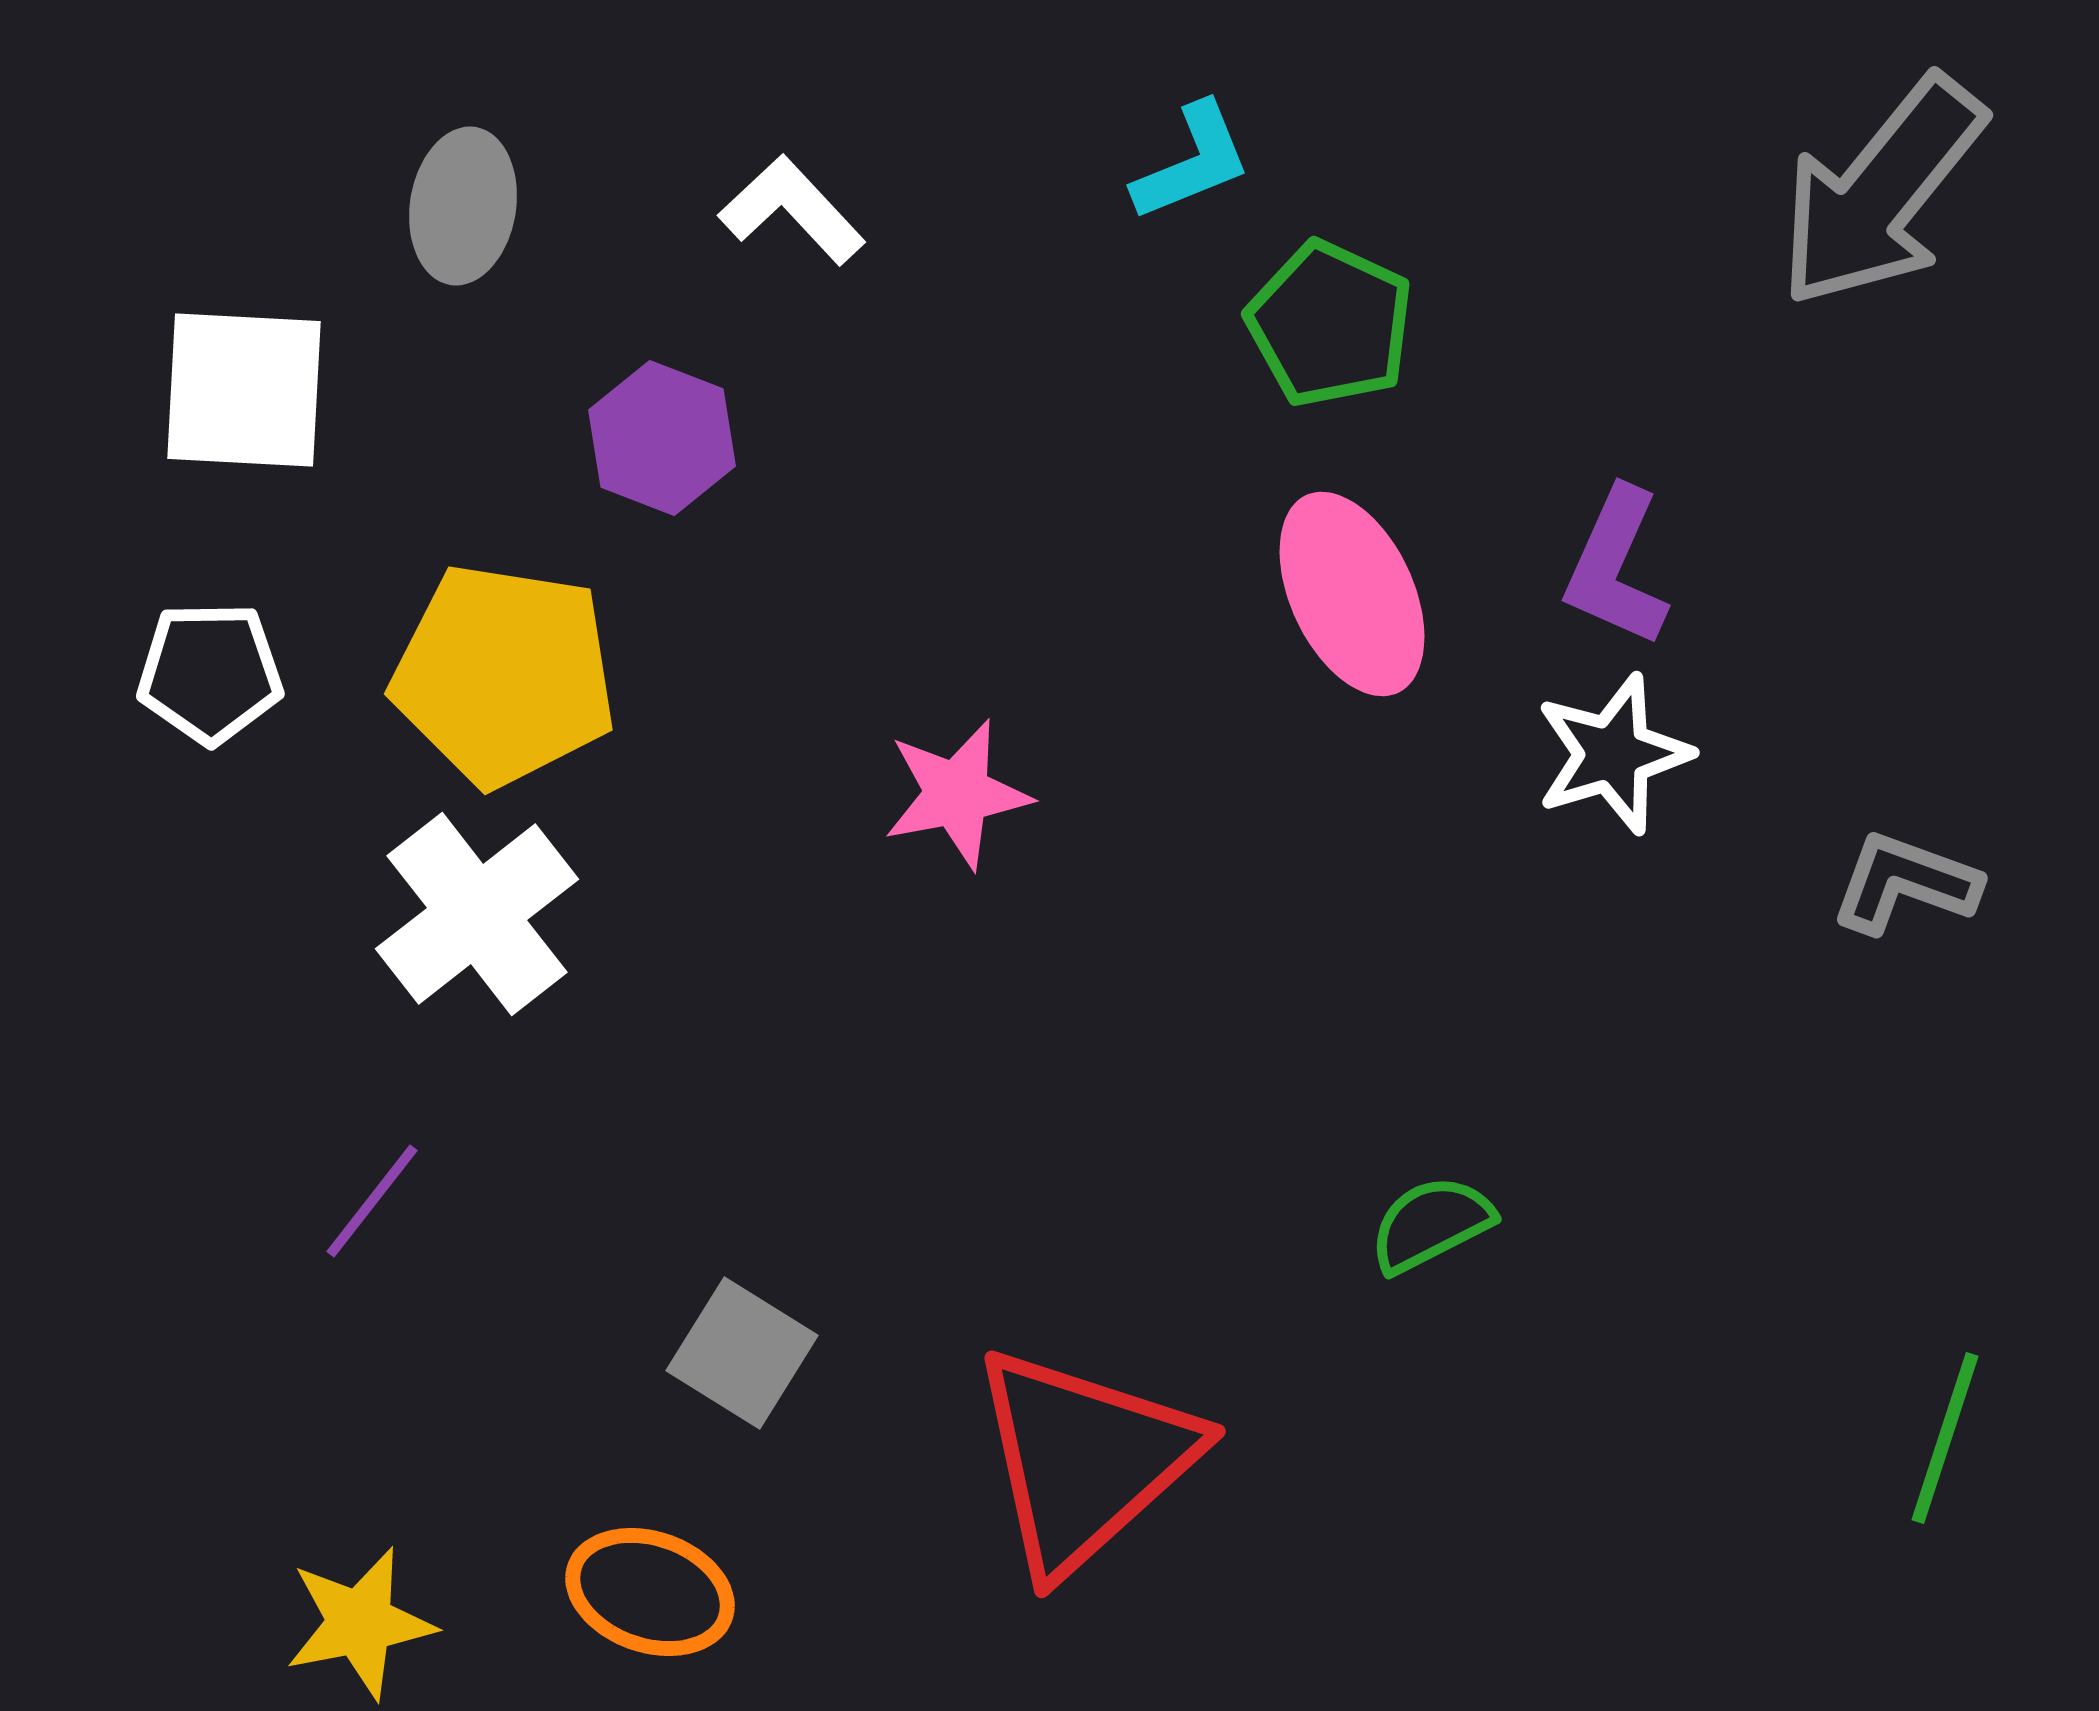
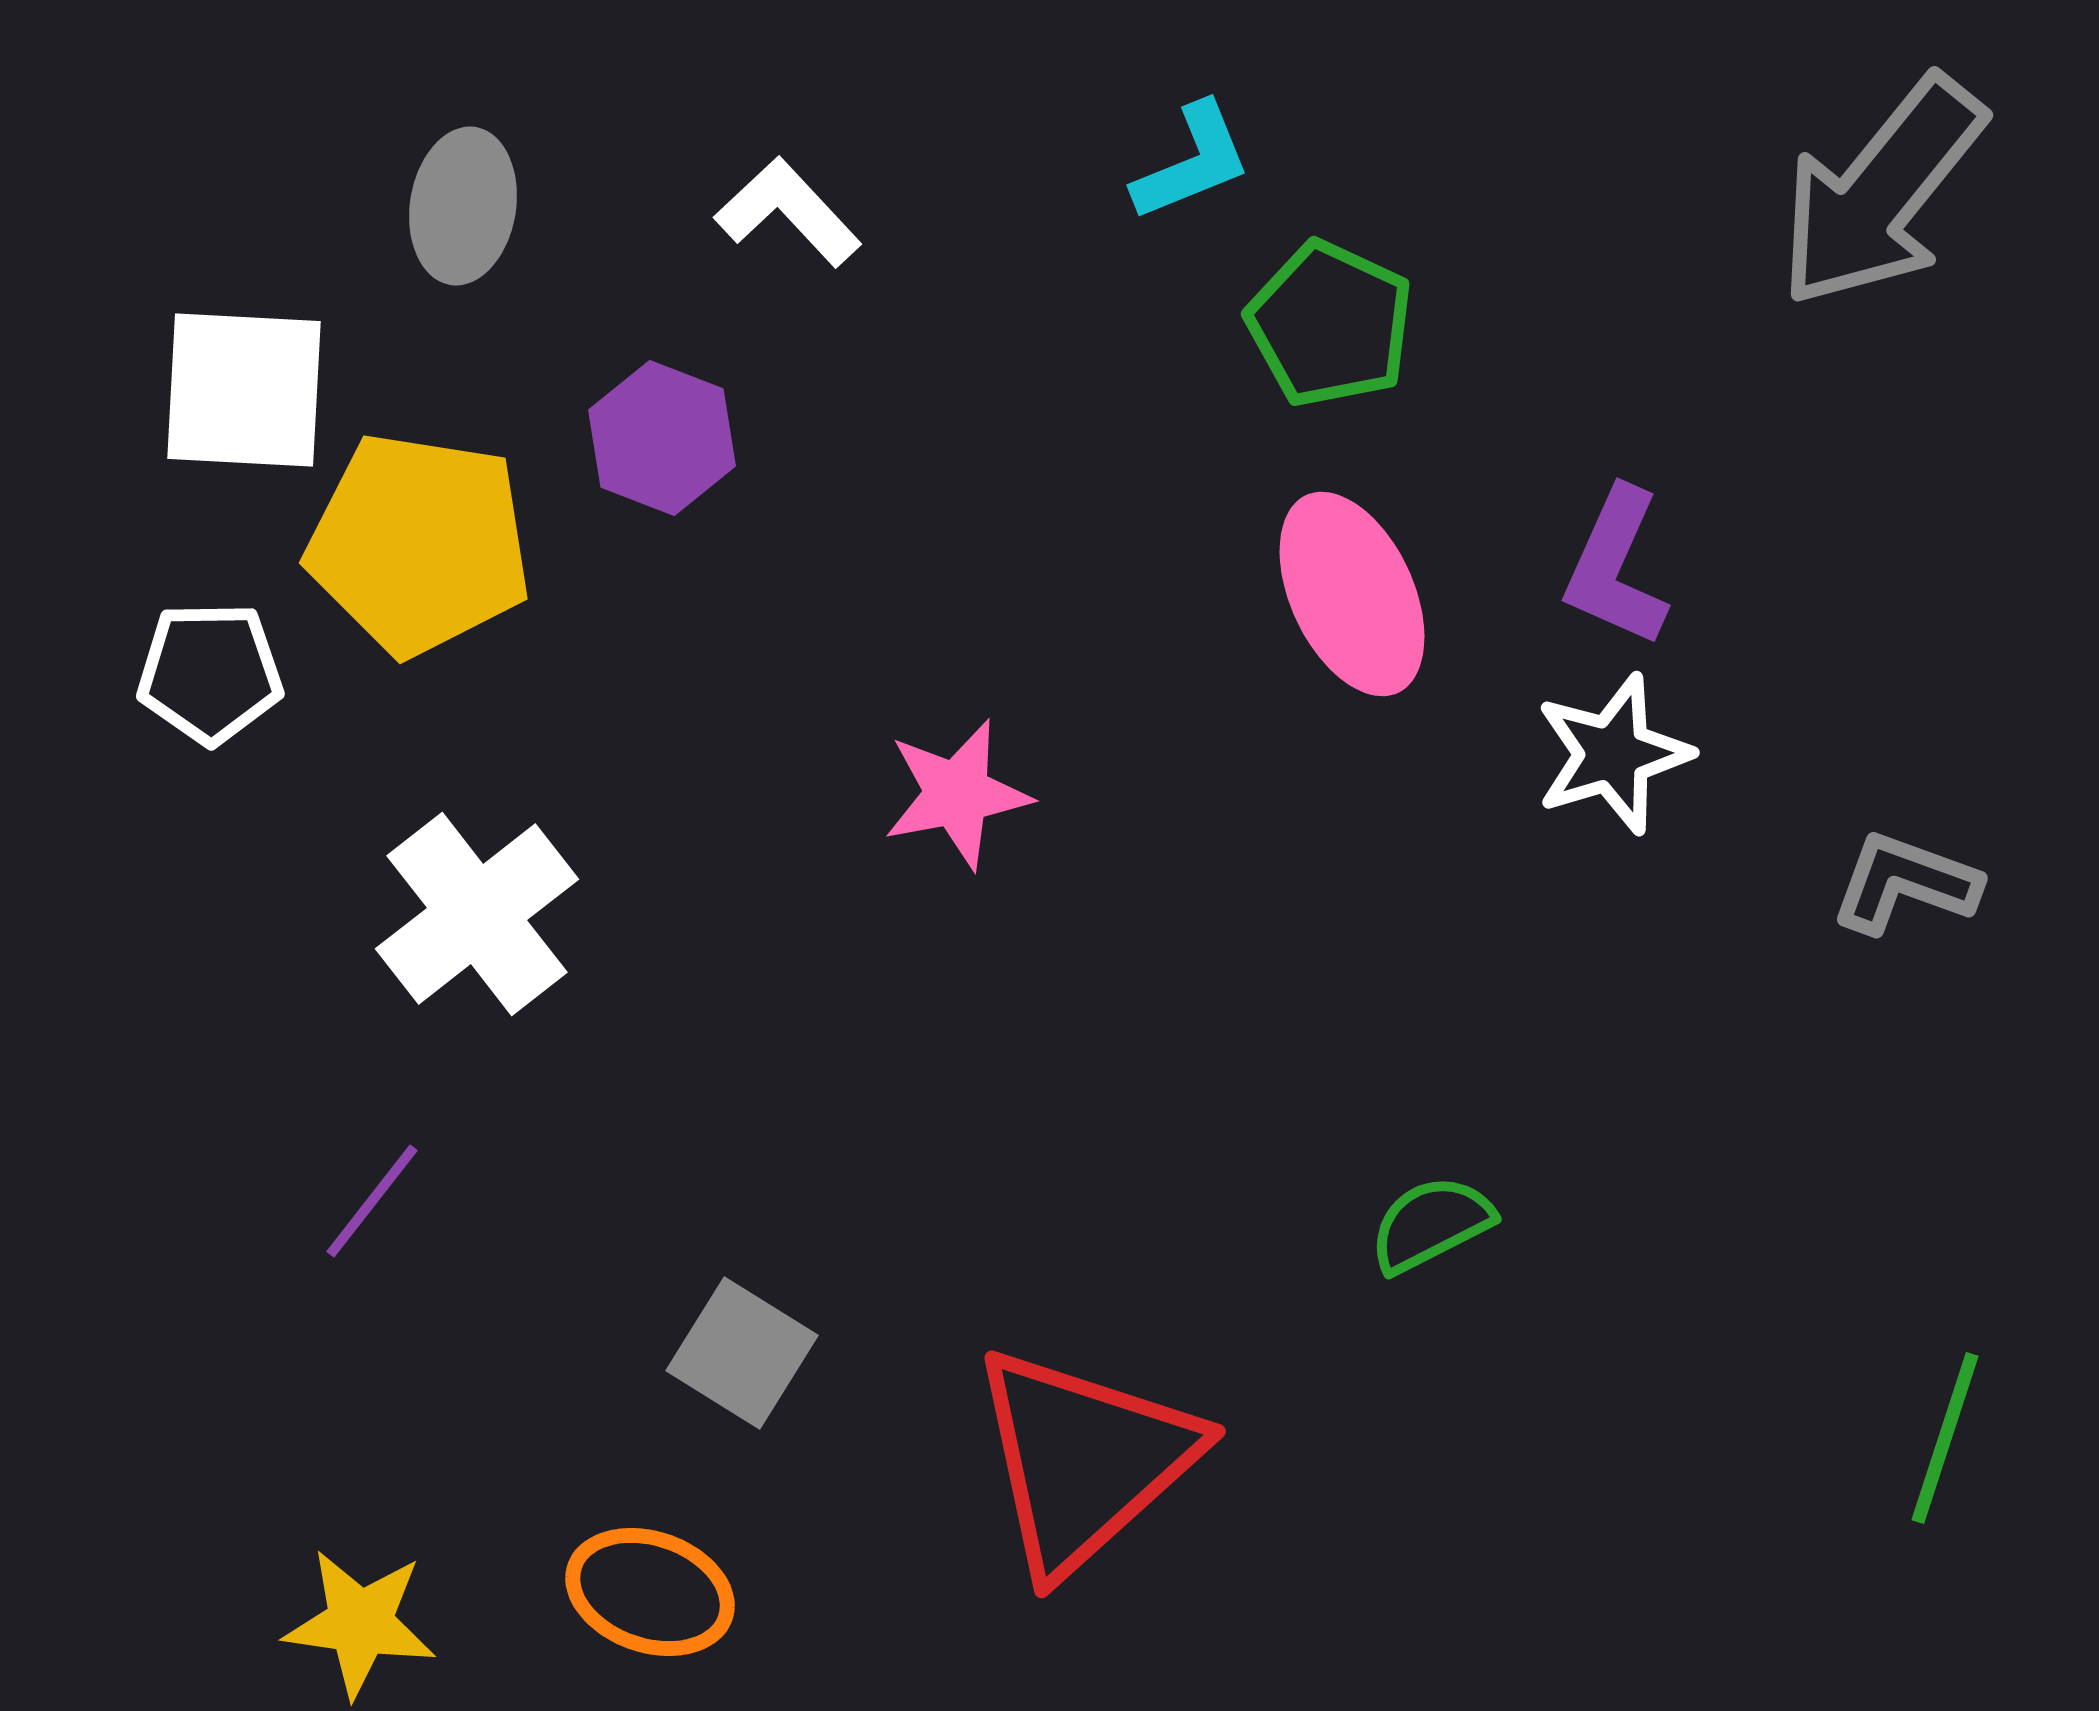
white L-shape: moved 4 px left, 2 px down
yellow pentagon: moved 85 px left, 131 px up
yellow star: rotated 19 degrees clockwise
